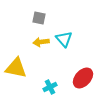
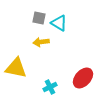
cyan triangle: moved 5 px left, 16 px up; rotated 18 degrees counterclockwise
